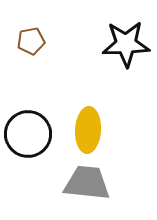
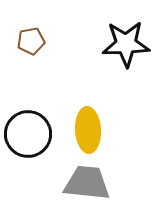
yellow ellipse: rotated 6 degrees counterclockwise
